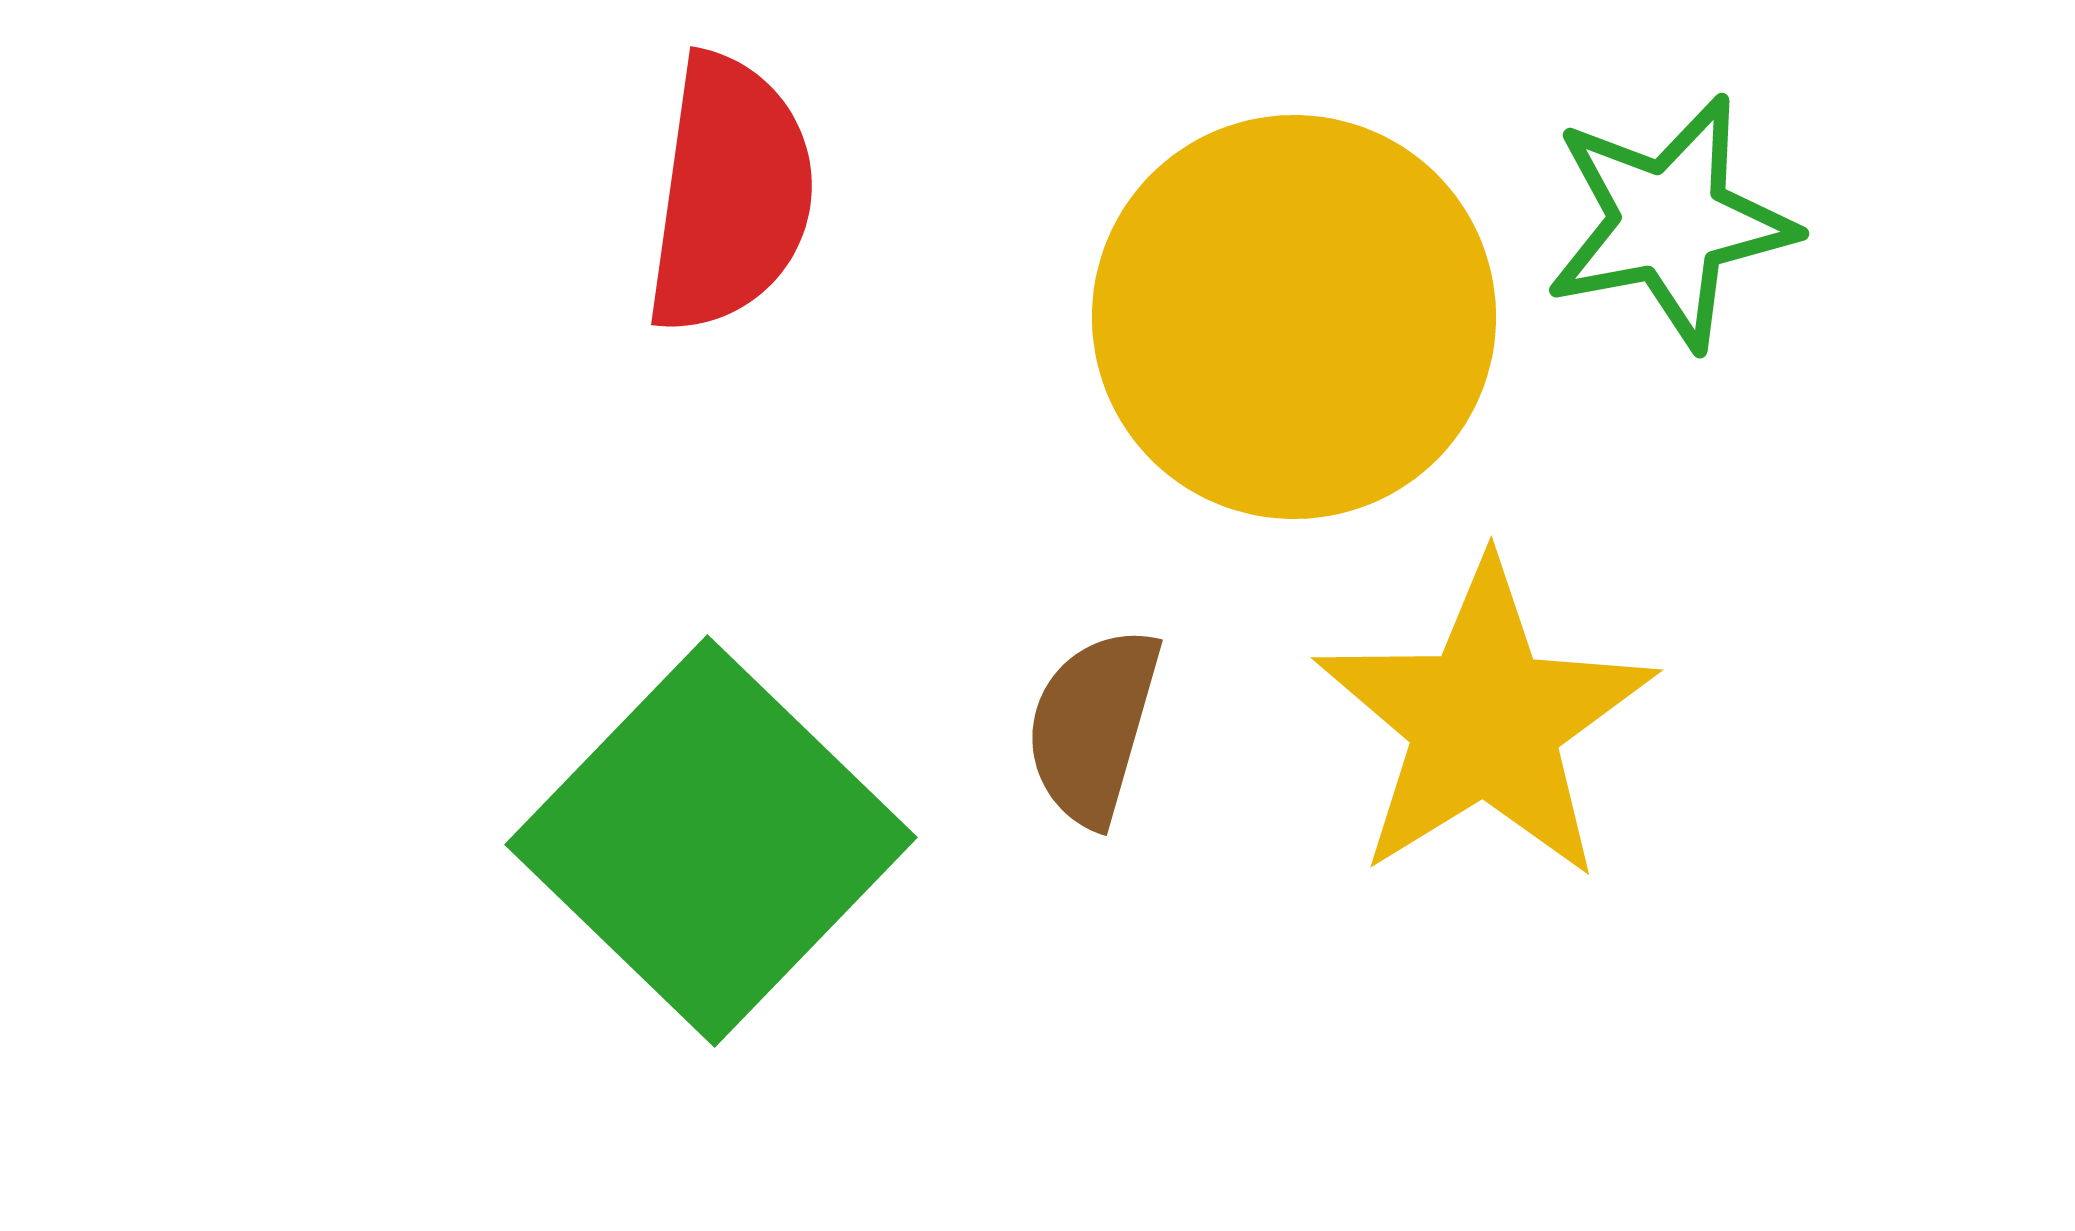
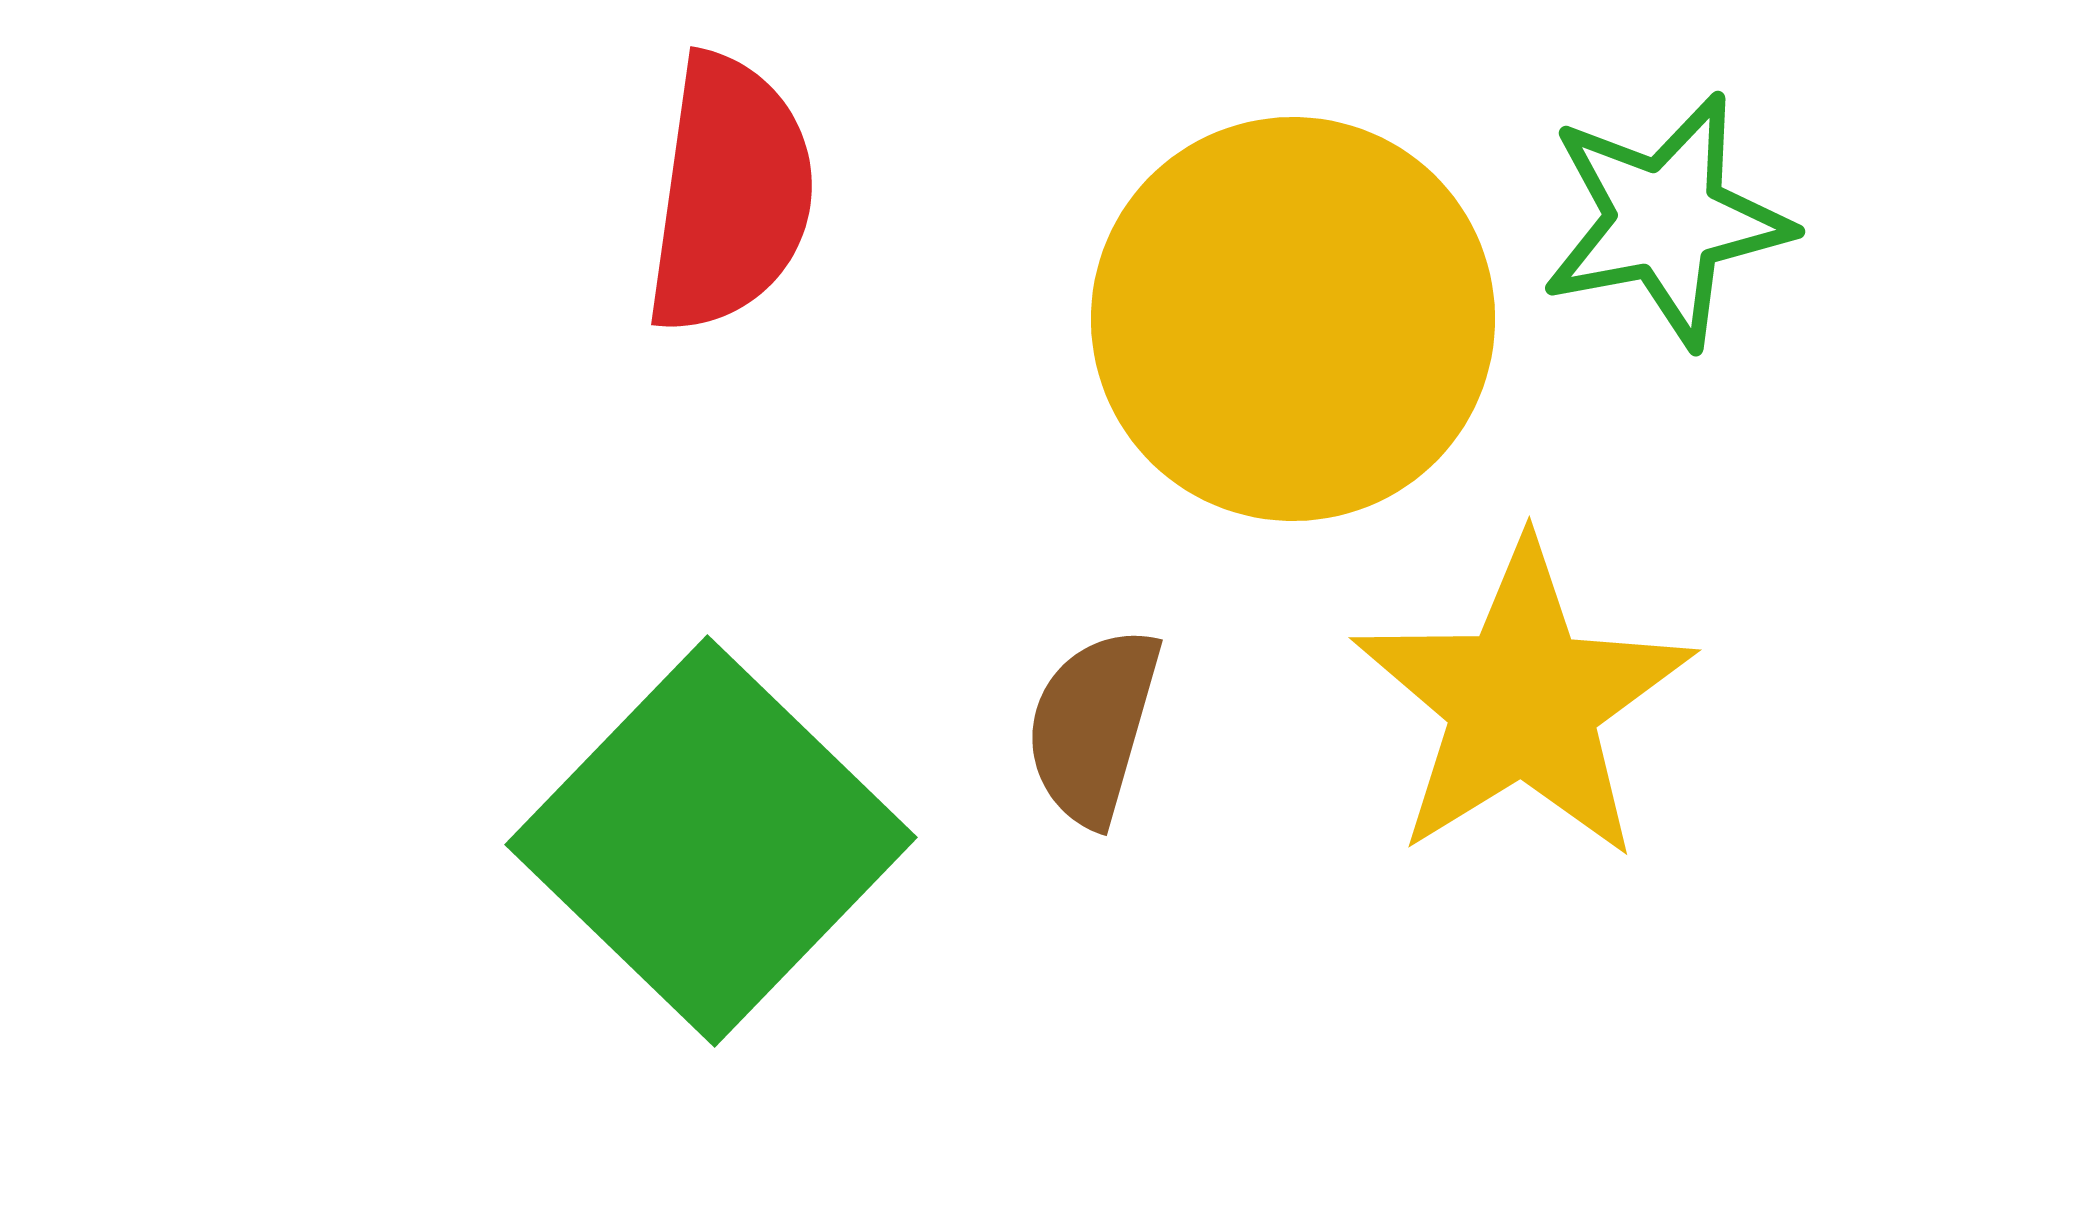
green star: moved 4 px left, 2 px up
yellow circle: moved 1 px left, 2 px down
yellow star: moved 38 px right, 20 px up
